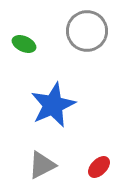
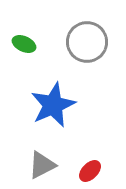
gray circle: moved 11 px down
red ellipse: moved 9 px left, 4 px down
